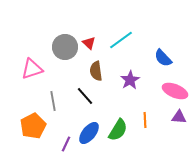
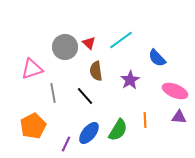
blue semicircle: moved 6 px left
gray line: moved 8 px up
